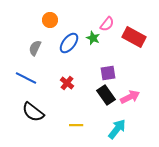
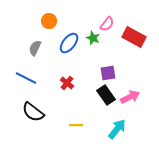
orange circle: moved 1 px left, 1 px down
